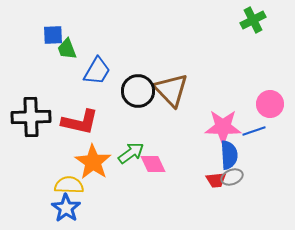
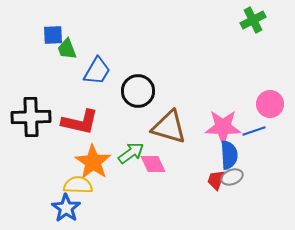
brown triangle: moved 2 px left, 37 px down; rotated 30 degrees counterclockwise
red trapezoid: rotated 115 degrees clockwise
yellow semicircle: moved 9 px right
